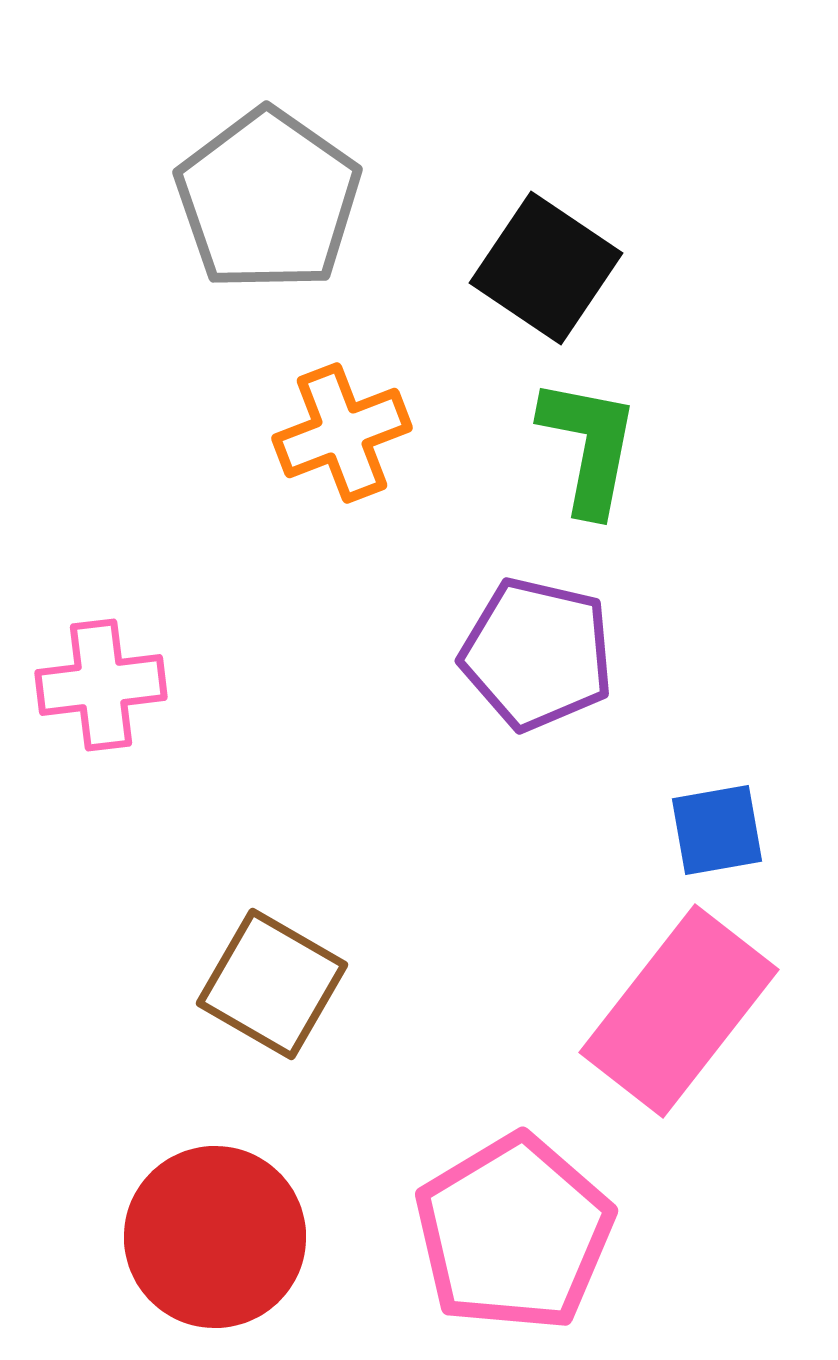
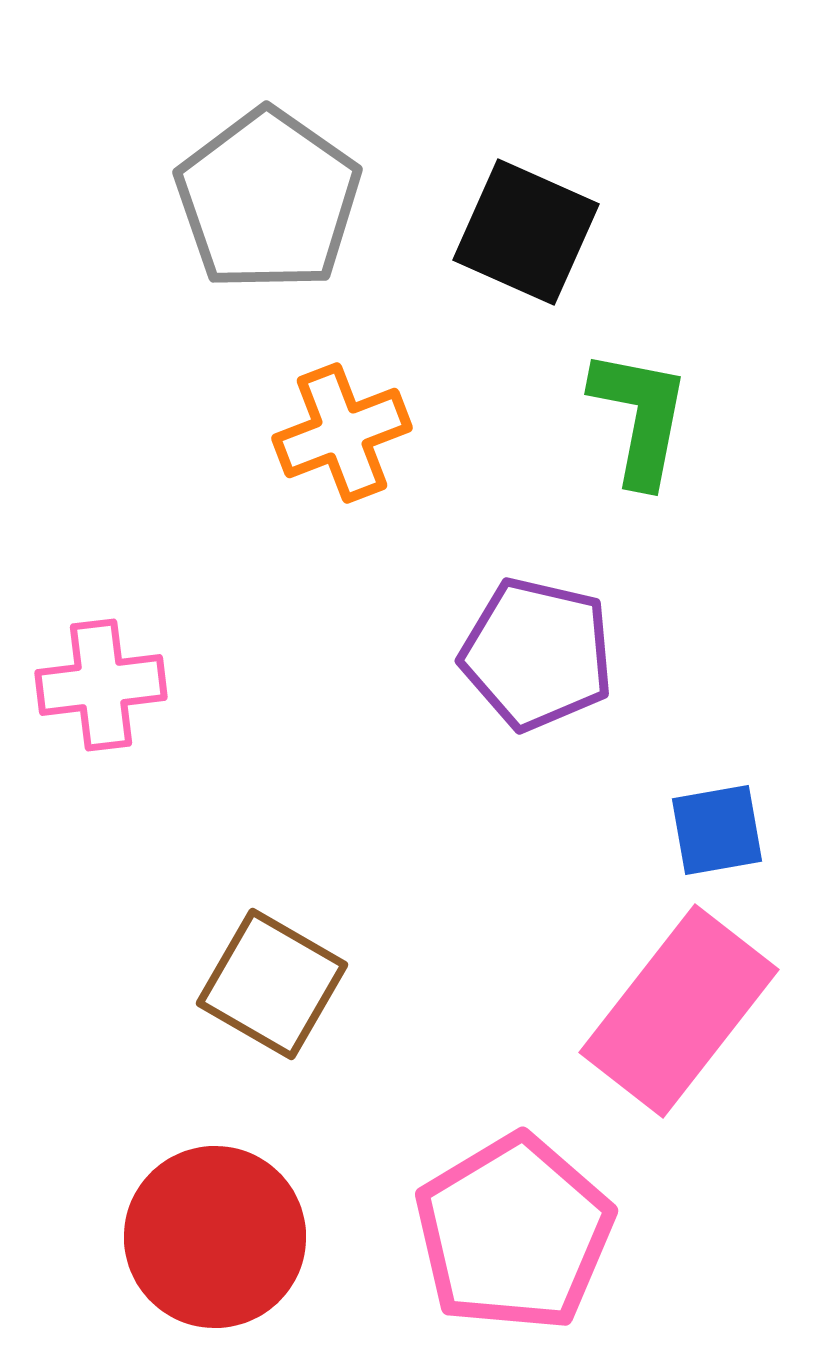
black square: moved 20 px left, 36 px up; rotated 10 degrees counterclockwise
green L-shape: moved 51 px right, 29 px up
